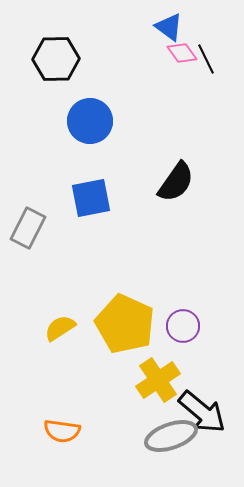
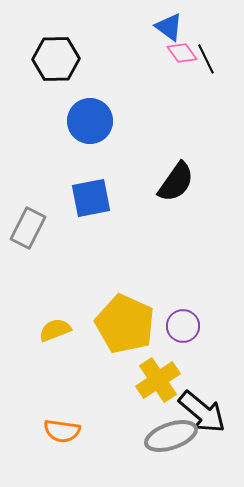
yellow semicircle: moved 5 px left, 2 px down; rotated 12 degrees clockwise
